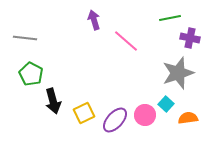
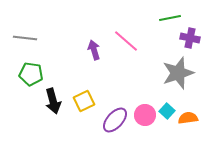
purple arrow: moved 30 px down
green pentagon: rotated 20 degrees counterclockwise
cyan square: moved 1 px right, 7 px down
yellow square: moved 12 px up
